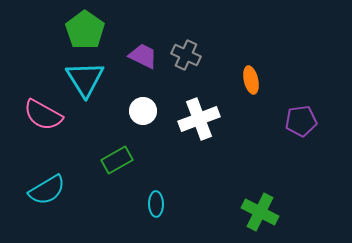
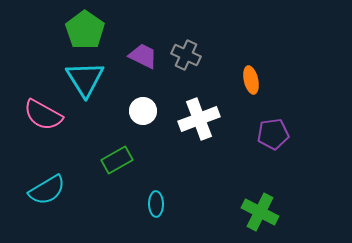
purple pentagon: moved 28 px left, 13 px down
